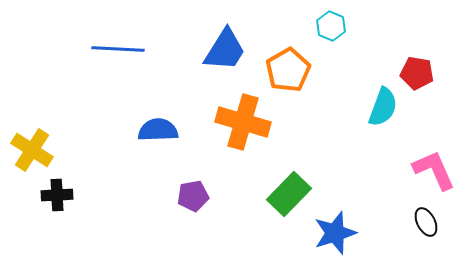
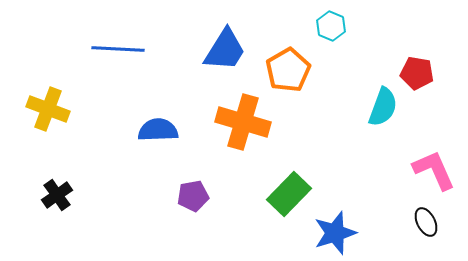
yellow cross: moved 16 px right, 41 px up; rotated 12 degrees counterclockwise
black cross: rotated 32 degrees counterclockwise
